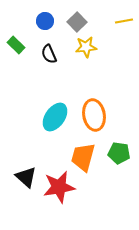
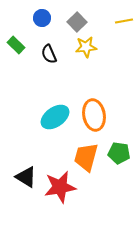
blue circle: moved 3 px left, 3 px up
cyan ellipse: rotated 20 degrees clockwise
orange trapezoid: moved 3 px right
black triangle: rotated 10 degrees counterclockwise
red star: moved 1 px right
